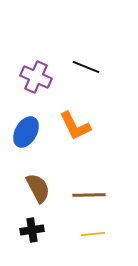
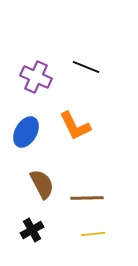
brown semicircle: moved 4 px right, 4 px up
brown line: moved 2 px left, 3 px down
black cross: rotated 20 degrees counterclockwise
